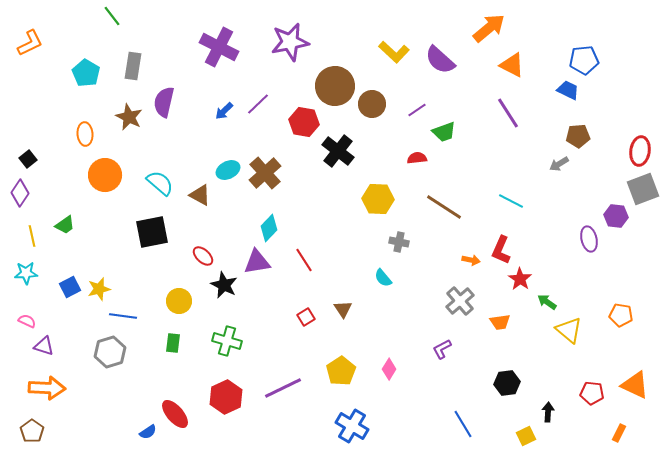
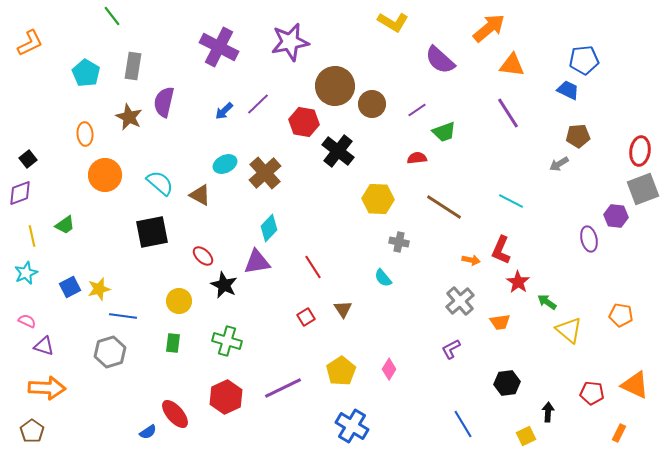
yellow L-shape at (394, 52): moved 1 px left, 30 px up; rotated 12 degrees counterclockwise
orange triangle at (512, 65): rotated 20 degrees counterclockwise
cyan ellipse at (228, 170): moved 3 px left, 6 px up
purple diamond at (20, 193): rotated 36 degrees clockwise
red line at (304, 260): moved 9 px right, 7 px down
cyan star at (26, 273): rotated 20 degrees counterclockwise
red star at (520, 279): moved 2 px left, 3 px down
purple L-shape at (442, 349): moved 9 px right
